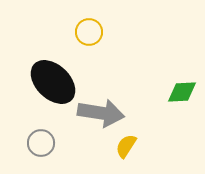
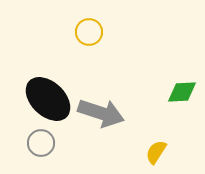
black ellipse: moved 5 px left, 17 px down
gray arrow: rotated 9 degrees clockwise
yellow semicircle: moved 30 px right, 6 px down
